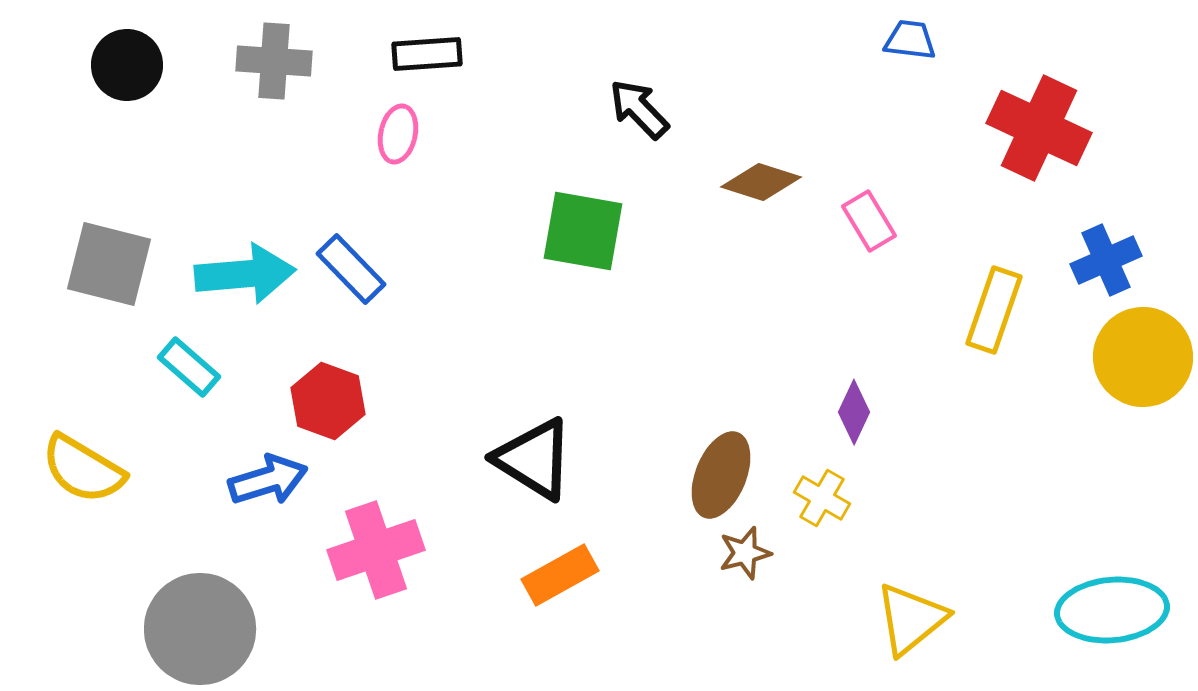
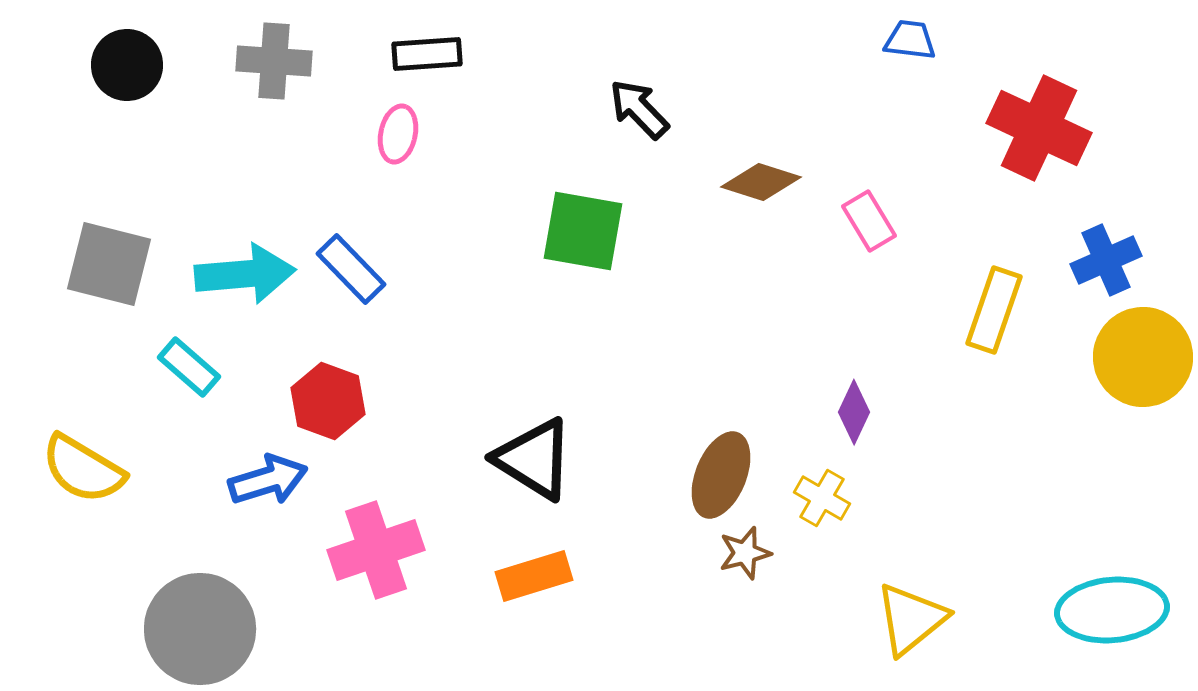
orange rectangle: moved 26 px left, 1 px down; rotated 12 degrees clockwise
